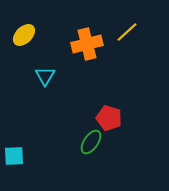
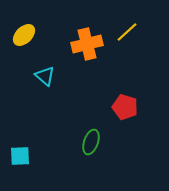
cyan triangle: rotated 20 degrees counterclockwise
red pentagon: moved 16 px right, 11 px up
green ellipse: rotated 15 degrees counterclockwise
cyan square: moved 6 px right
